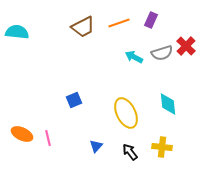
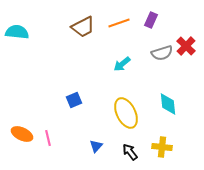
cyan arrow: moved 12 px left, 7 px down; rotated 66 degrees counterclockwise
